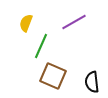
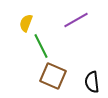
purple line: moved 2 px right, 2 px up
green line: rotated 50 degrees counterclockwise
